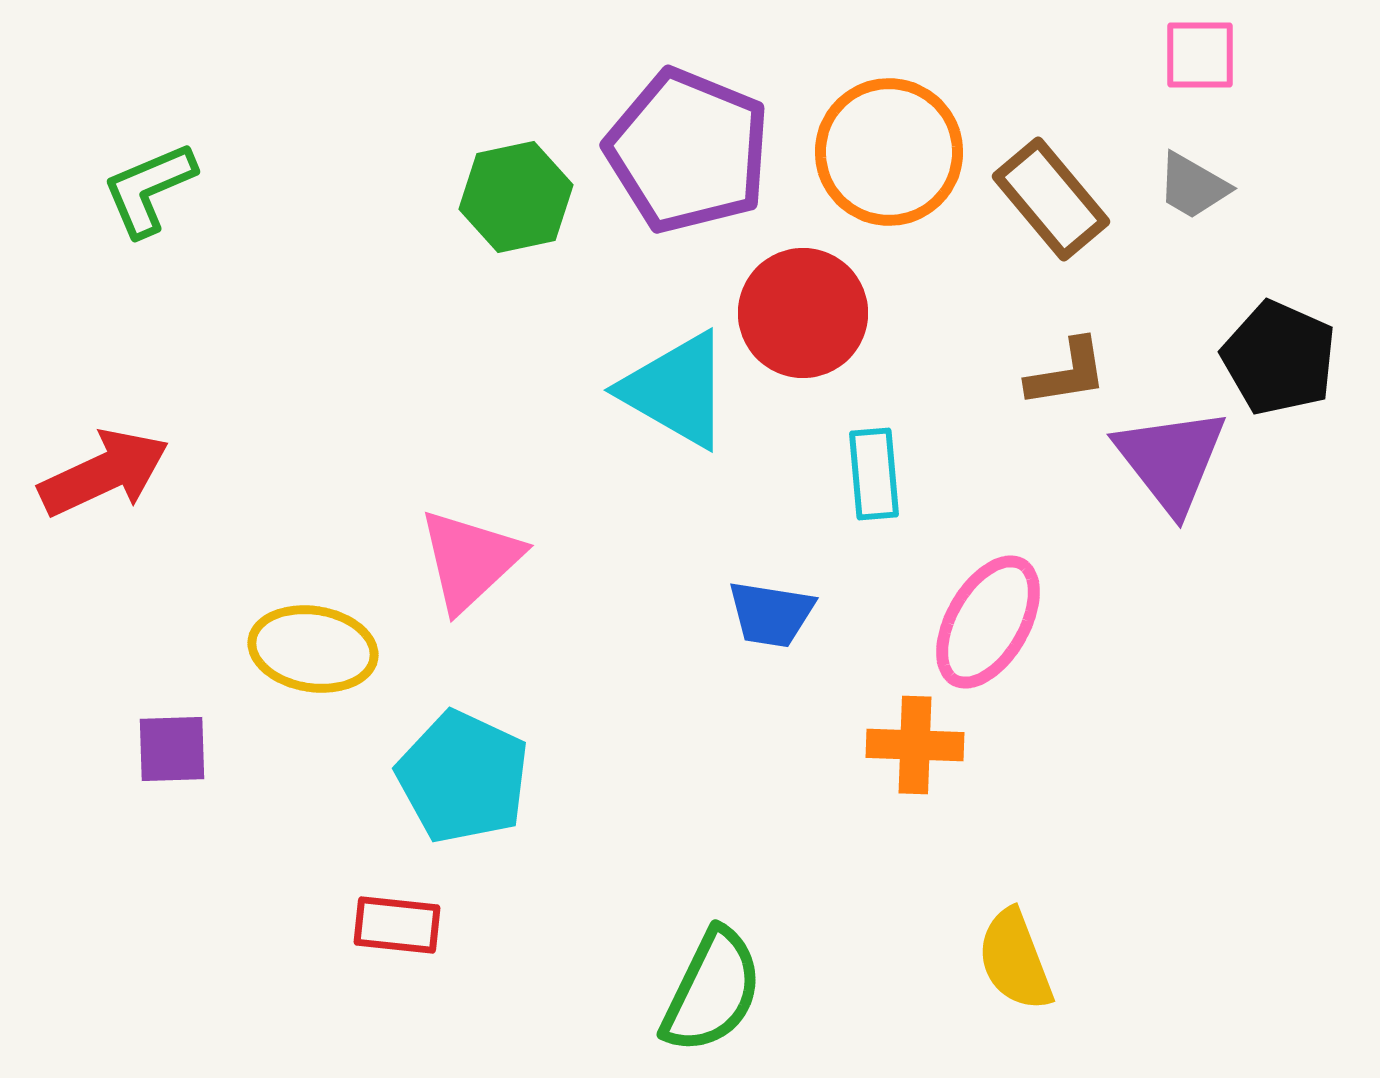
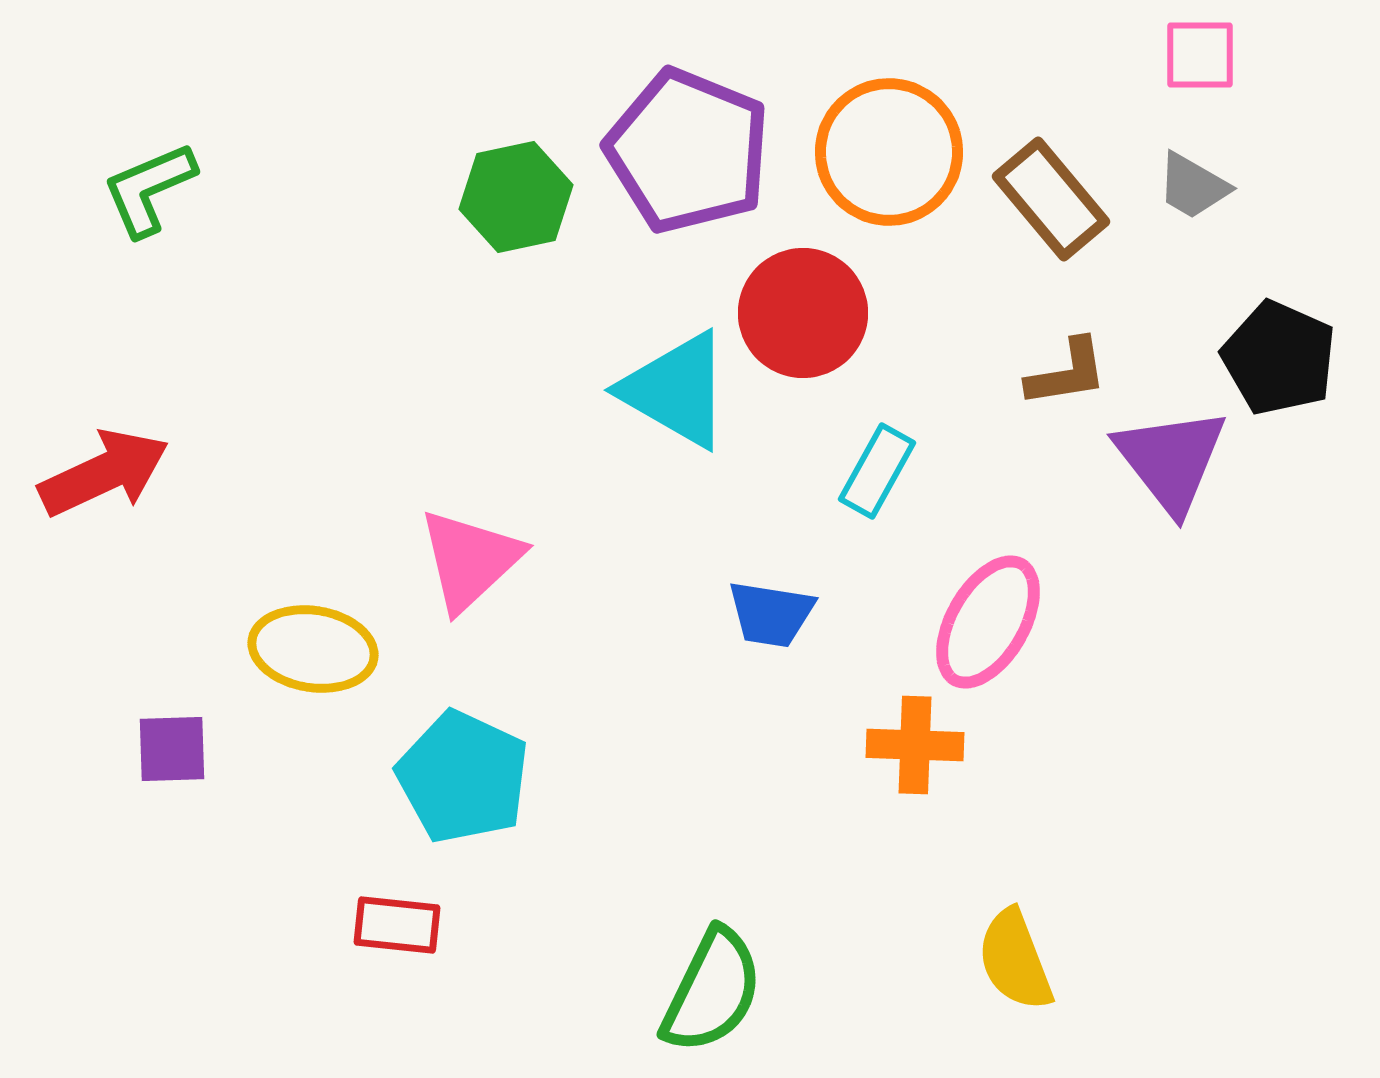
cyan rectangle: moved 3 px right, 3 px up; rotated 34 degrees clockwise
